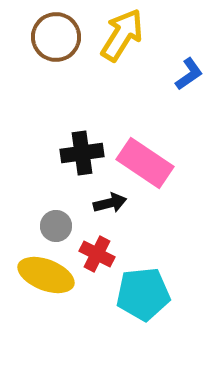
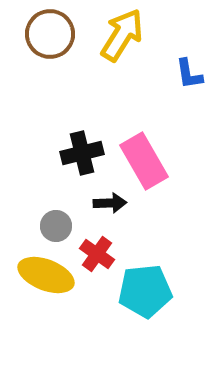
brown circle: moved 6 px left, 3 px up
blue L-shape: rotated 116 degrees clockwise
black cross: rotated 6 degrees counterclockwise
pink rectangle: moved 1 px left, 2 px up; rotated 26 degrees clockwise
black arrow: rotated 12 degrees clockwise
red cross: rotated 8 degrees clockwise
cyan pentagon: moved 2 px right, 3 px up
